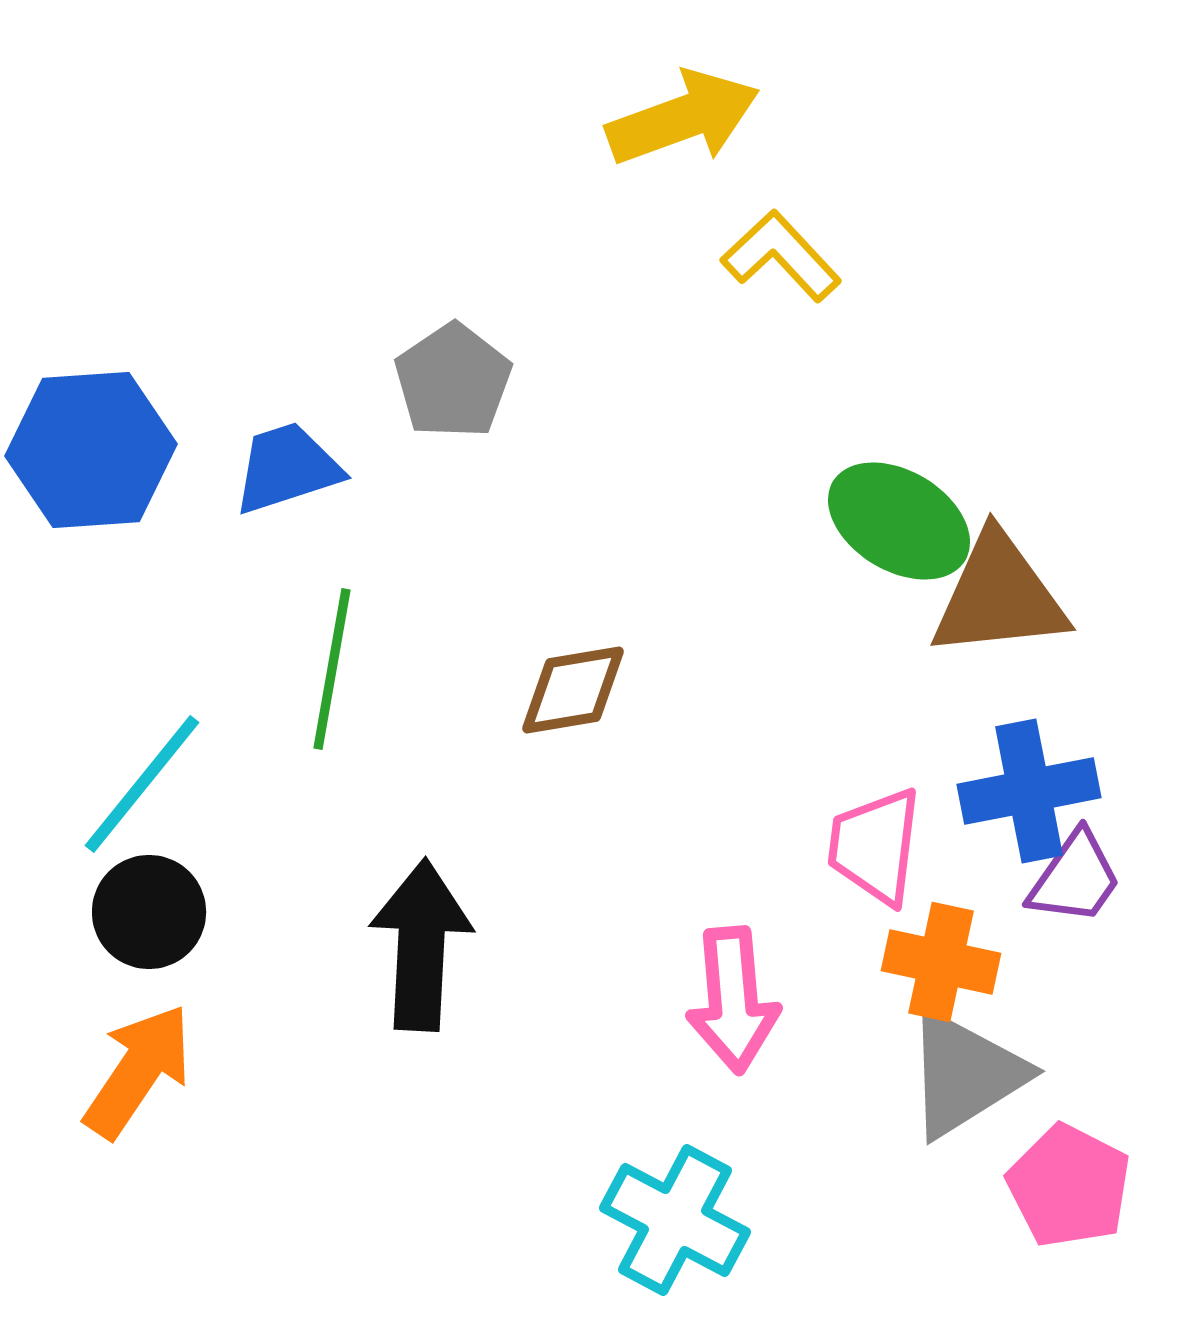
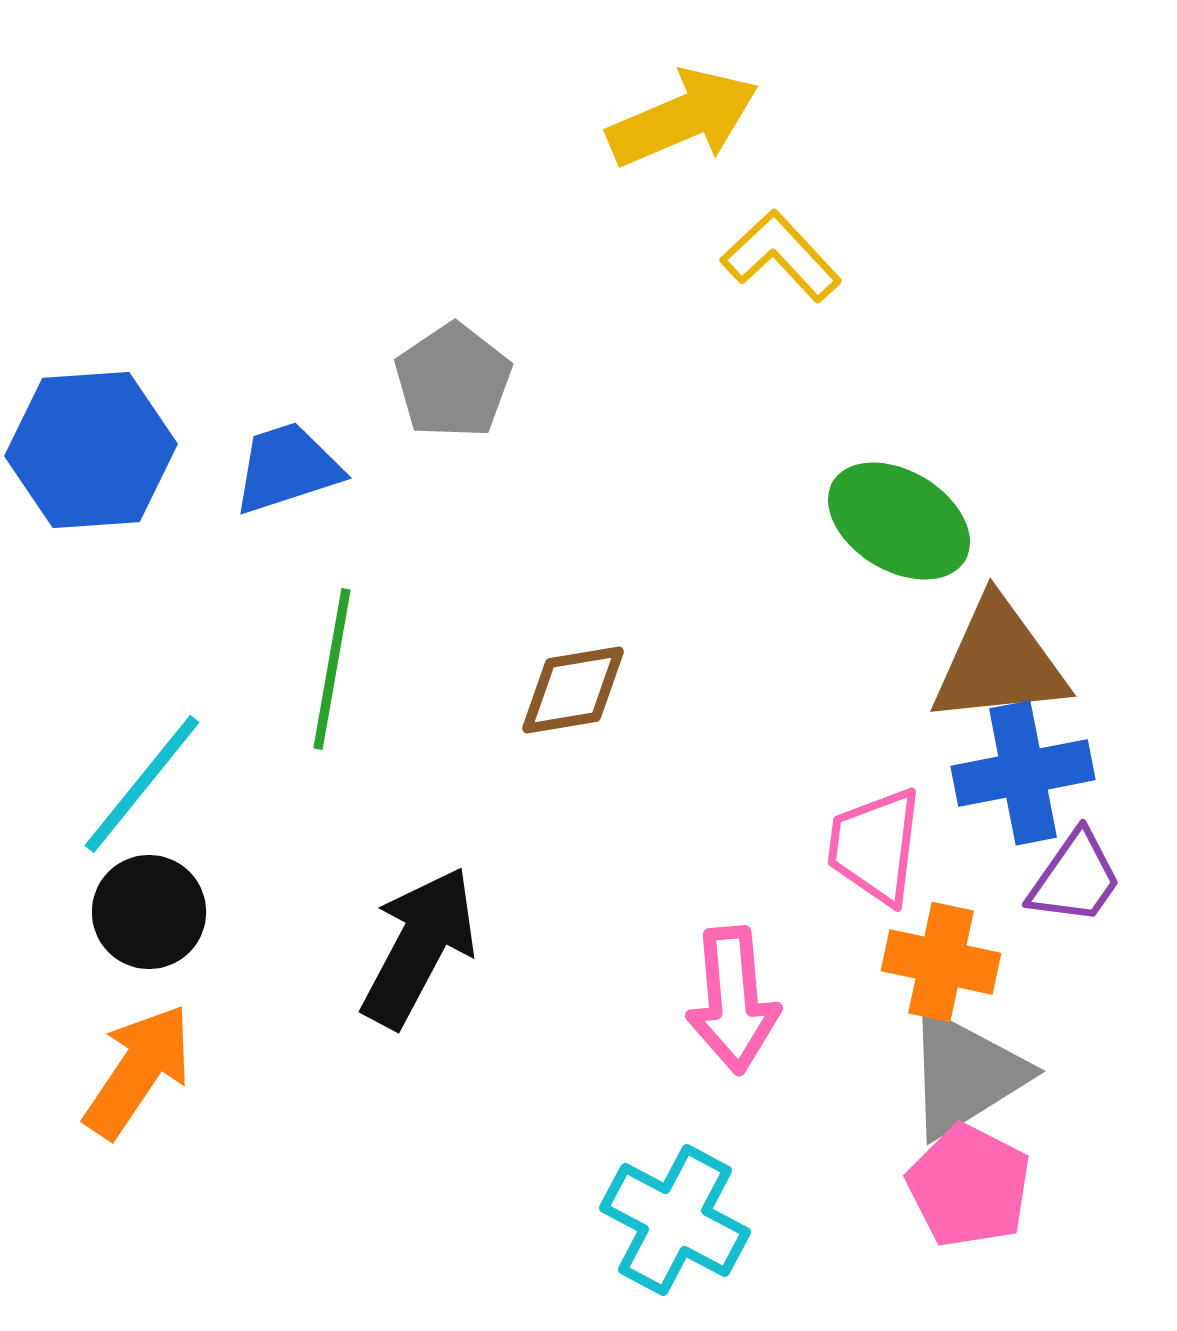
yellow arrow: rotated 3 degrees counterclockwise
brown triangle: moved 66 px down
blue cross: moved 6 px left, 18 px up
black arrow: moved 2 px left, 2 px down; rotated 25 degrees clockwise
pink pentagon: moved 100 px left
